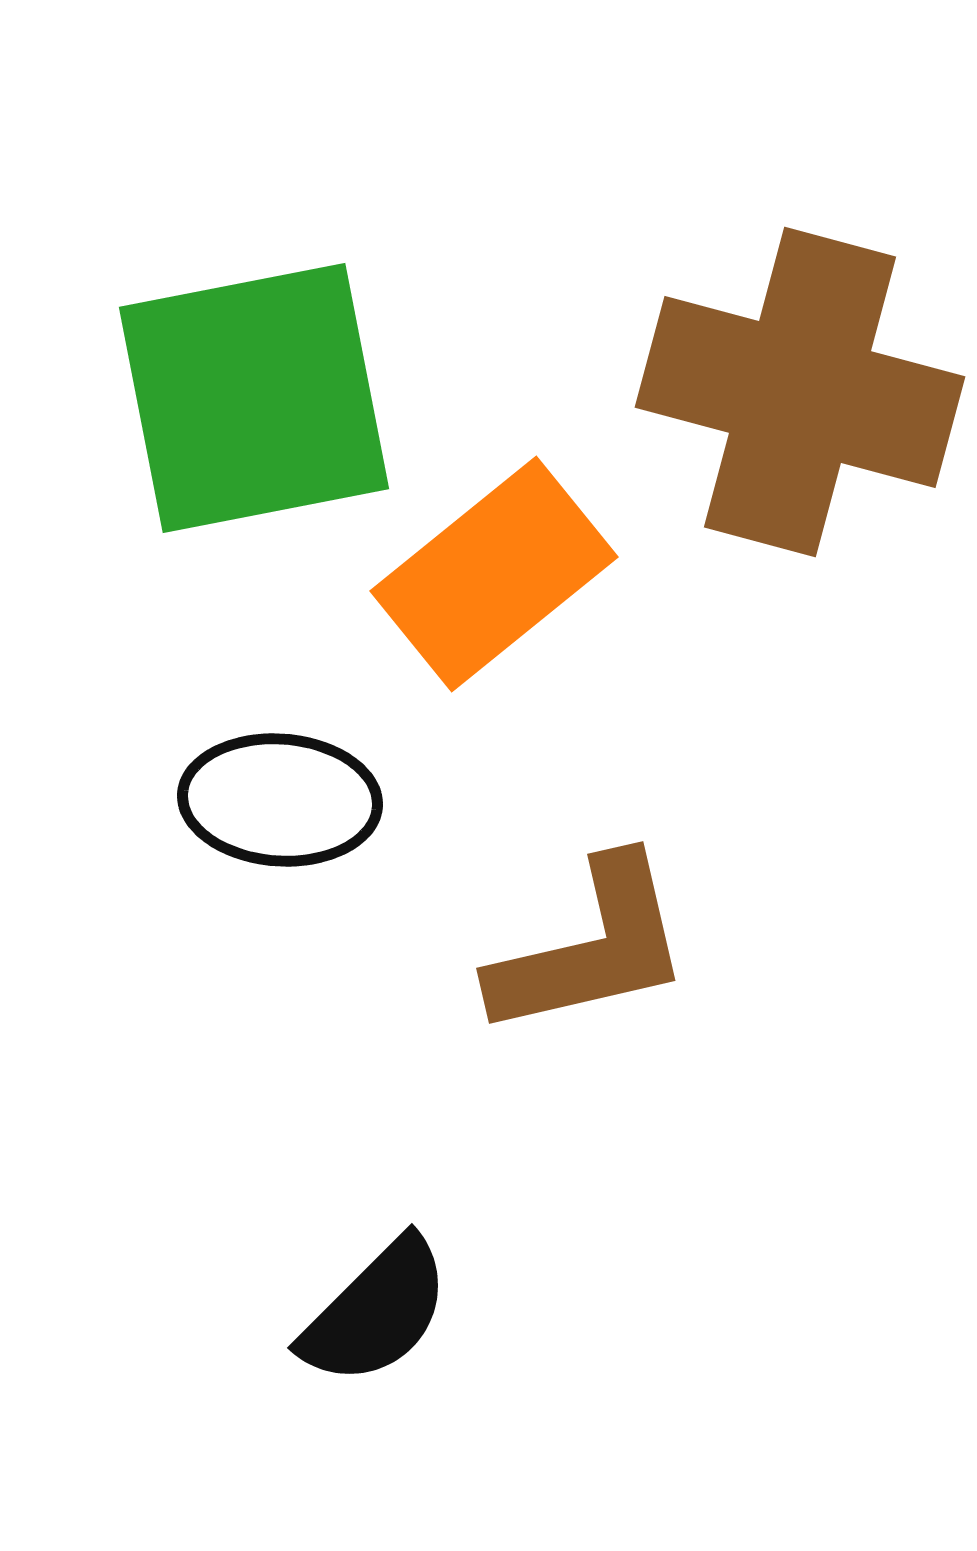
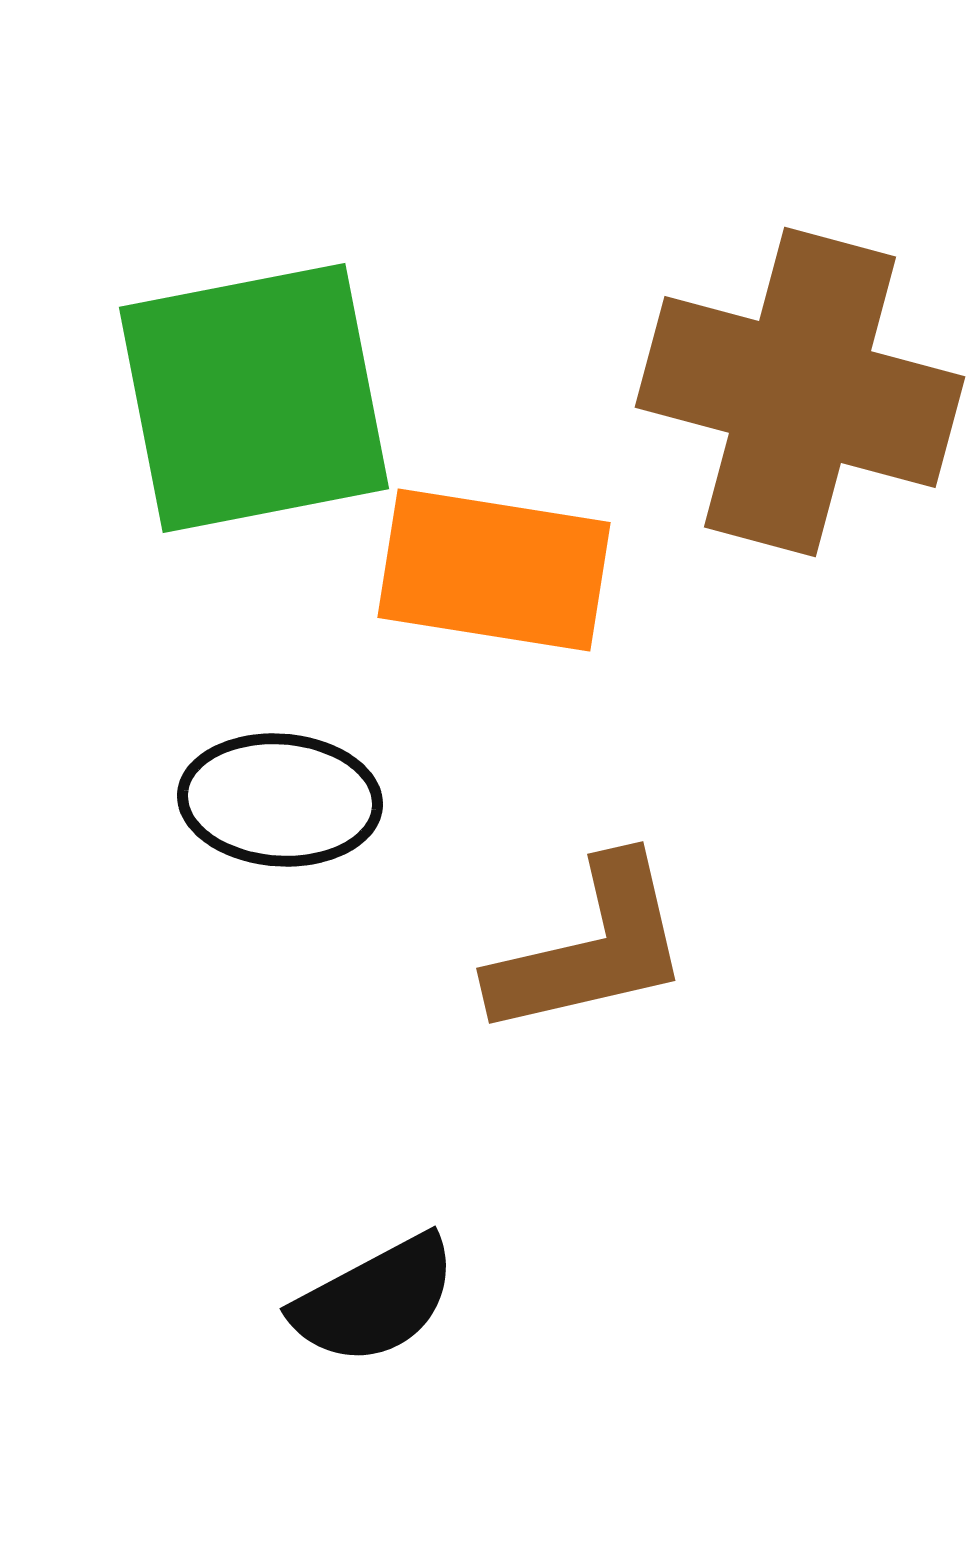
orange rectangle: moved 4 px up; rotated 48 degrees clockwise
black semicircle: moved 1 px left, 12 px up; rotated 17 degrees clockwise
